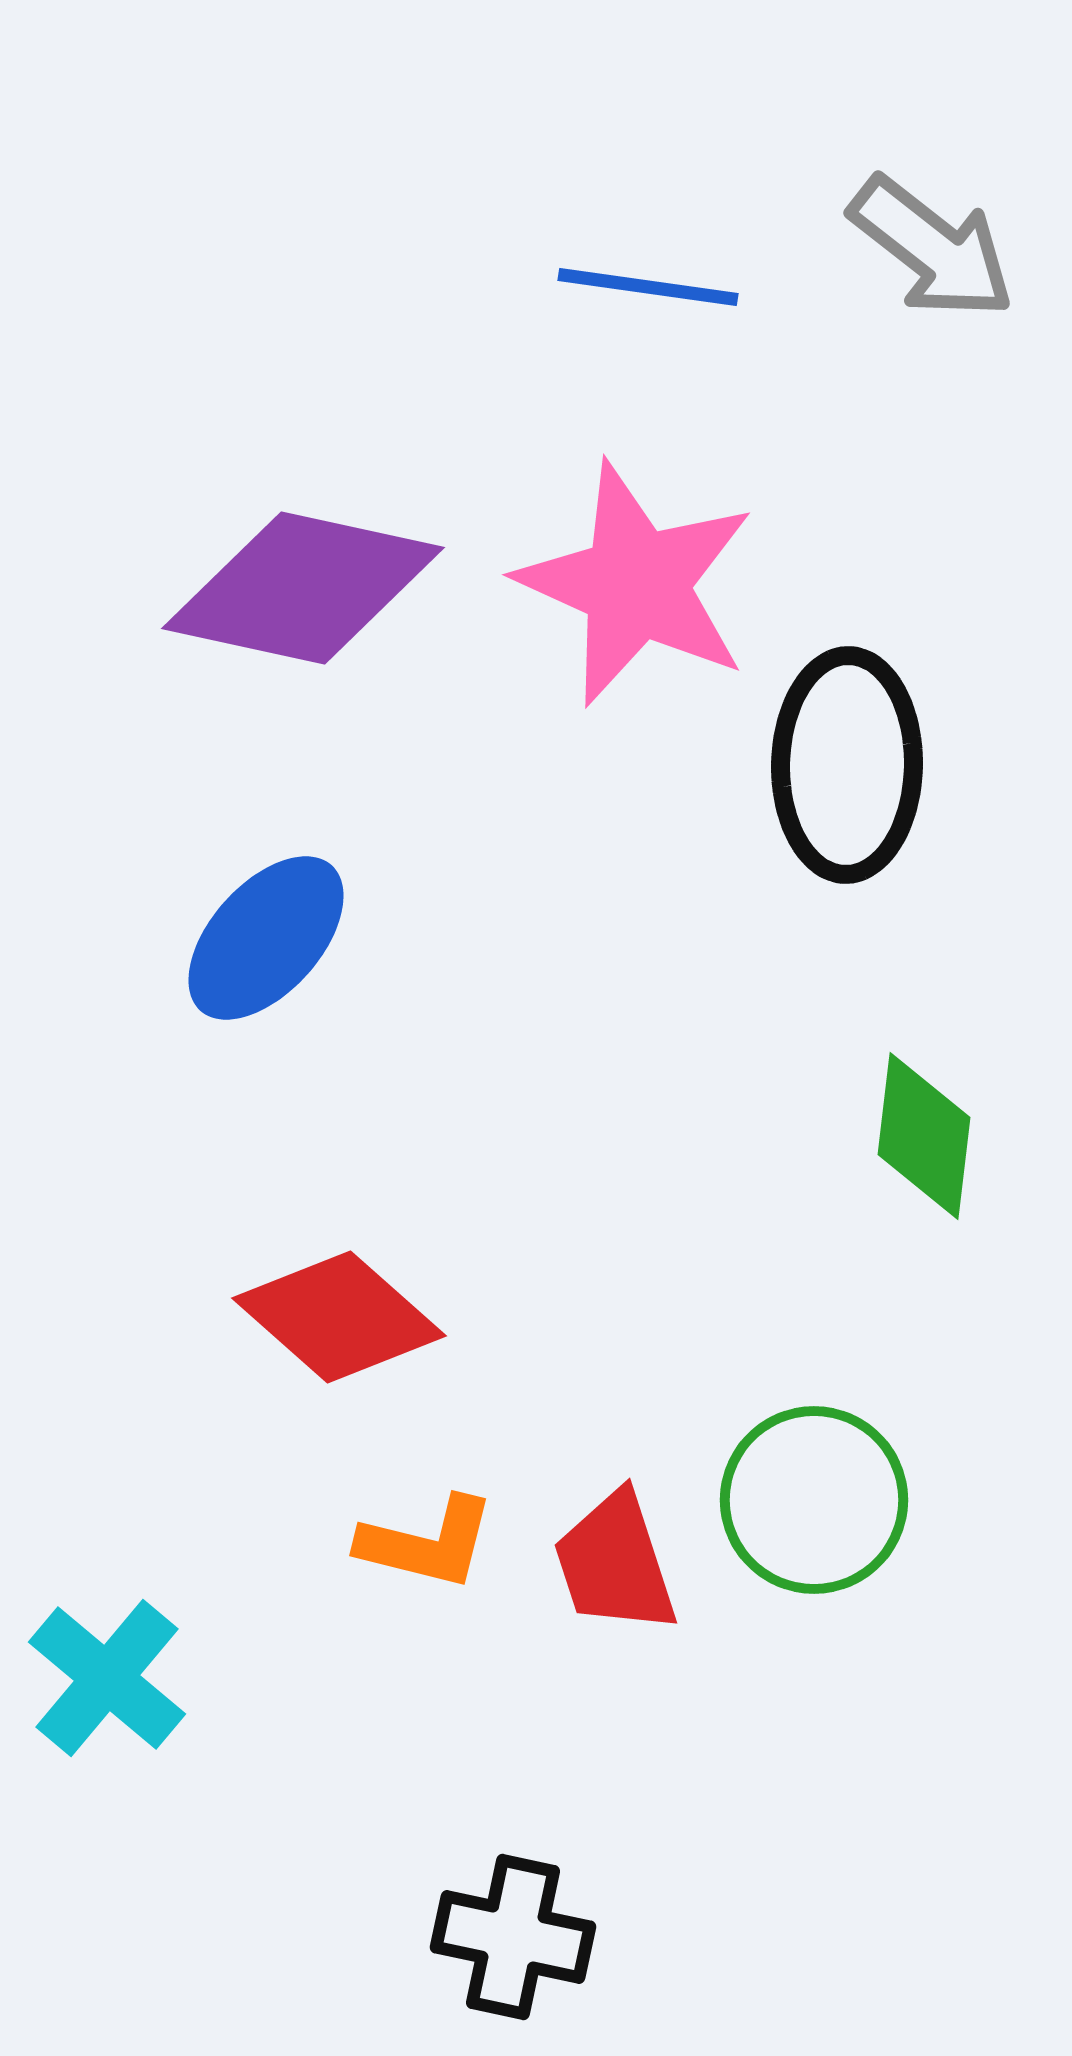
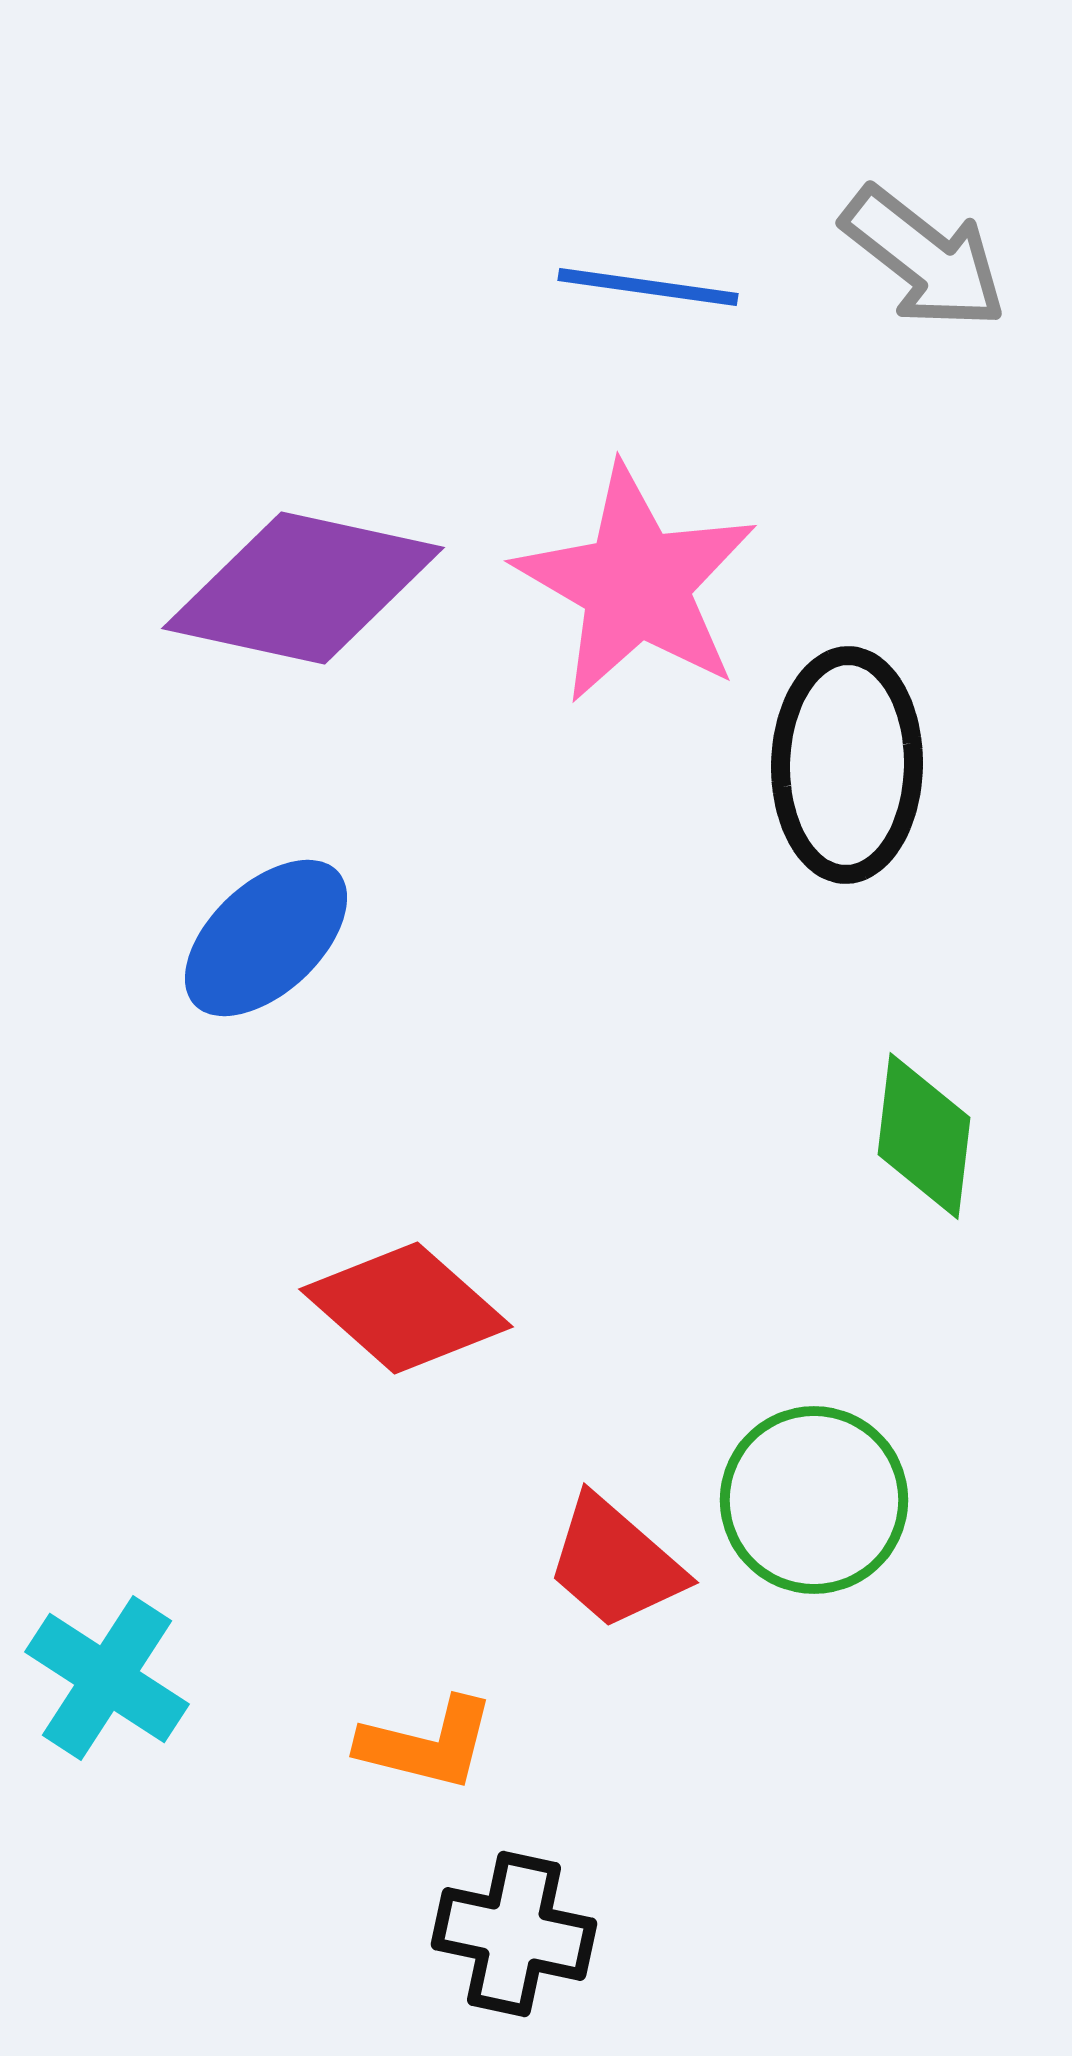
gray arrow: moved 8 px left, 10 px down
pink star: rotated 6 degrees clockwise
blue ellipse: rotated 5 degrees clockwise
red diamond: moved 67 px right, 9 px up
orange L-shape: moved 201 px down
red trapezoid: rotated 31 degrees counterclockwise
cyan cross: rotated 7 degrees counterclockwise
black cross: moved 1 px right, 3 px up
